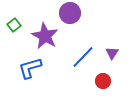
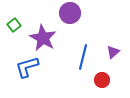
purple star: moved 2 px left, 2 px down
purple triangle: moved 1 px right, 1 px up; rotated 16 degrees clockwise
blue line: rotated 30 degrees counterclockwise
blue L-shape: moved 3 px left, 1 px up
red circle: moved 1 px left, 1 px up
